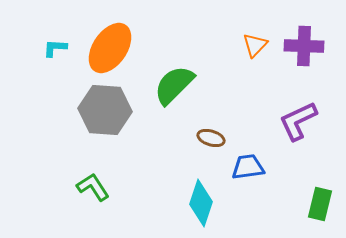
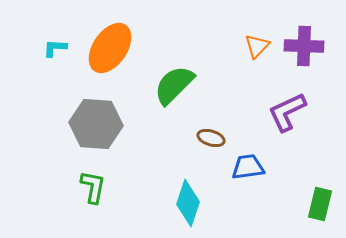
orange triangle: moved 2 px right, 1 px down
gray hexagon: moved 9 px left, 14 px down
purple L-shape: moved 11 px left, 9 px up
green L-shape: rotated 44 degrees clockwise
cyan diamond: moved 13 px left
